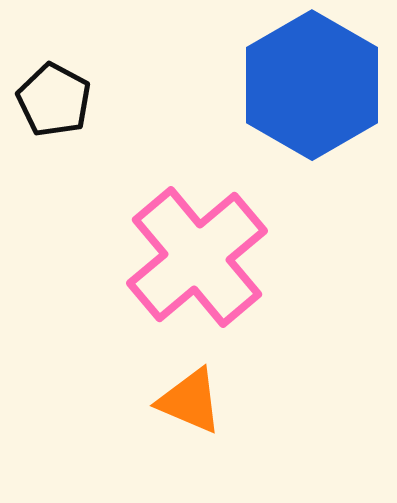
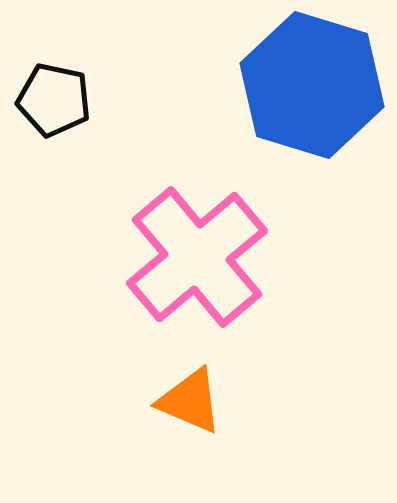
blue hexagon: rotated 13 degrees counterclockwise
black pentagon: rotated 16 degrees counterclockwise
